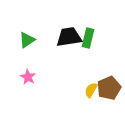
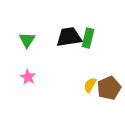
green triangle: rotated 24 degrees counterclockwise
yellow semicircle: moved 1 px left, 5 px up
